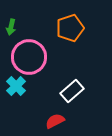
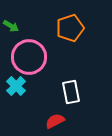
green arrow: moved 1 px up; rotated 70 degrees counterclockwise
white rectangle: moved 1 px left, 1 px down; rotated 60 degrees counterclockwise
